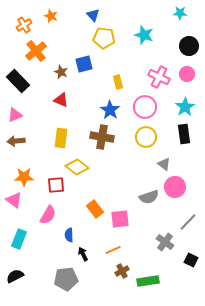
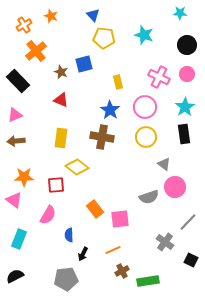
black circle at (189, 46): moved 2 px left, 1 px up
black arrow at (83, 254): rotated 128 degrees counterclockwise
